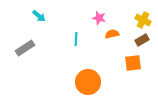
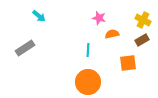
cyan line: moved 12 px right, 11 px down
orange square: moved 5 px left
